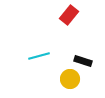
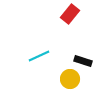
red rectangle: moved 1 px right, 1 px up
cyan line: rotated 10 degrees counterclockwise
